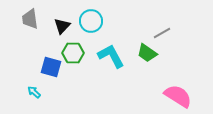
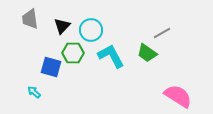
cyan circle: moved 9 px down
